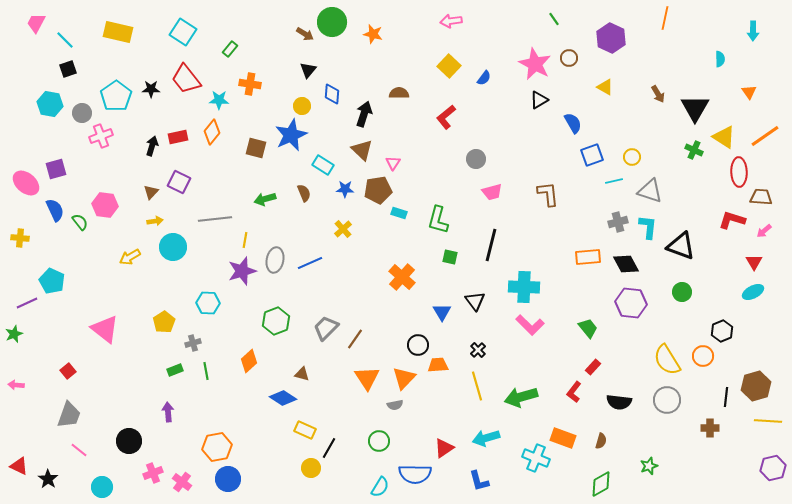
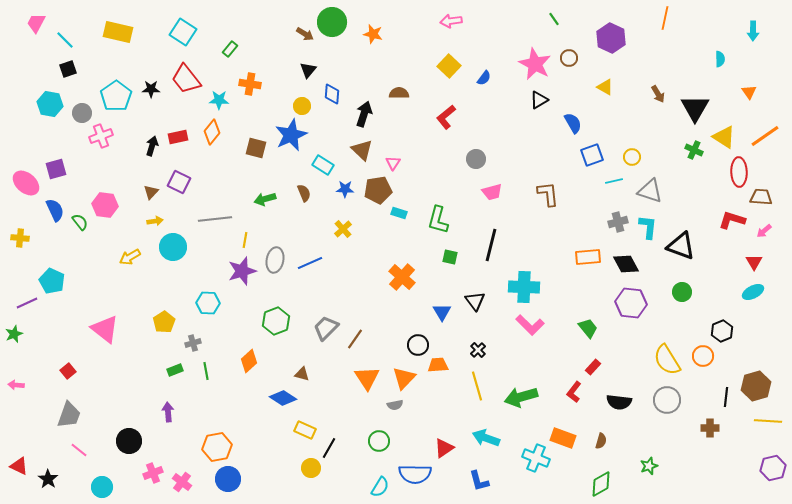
cyan arrow at (486, 438): rotated 36 degrees clockwise
